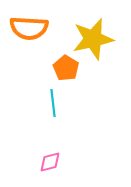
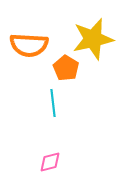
orange semicircle: moved 17 px down
